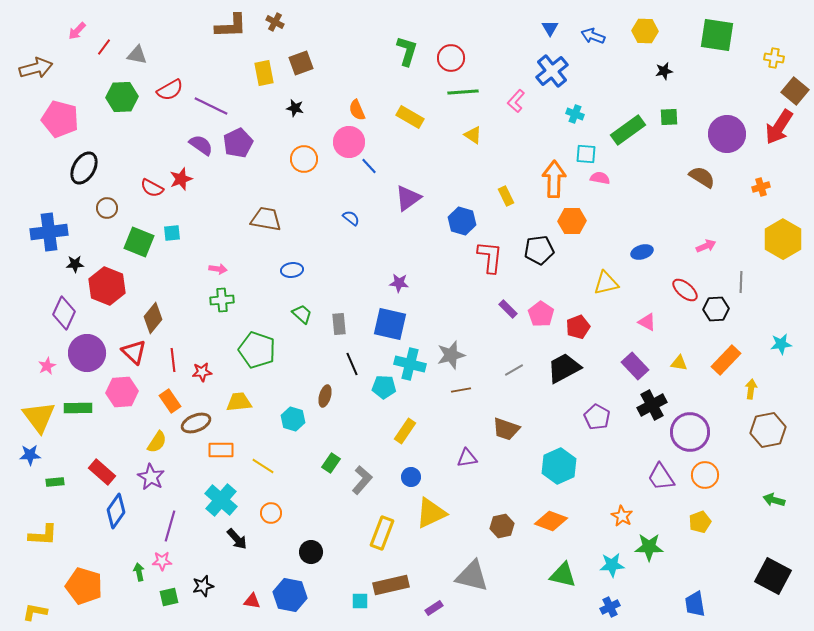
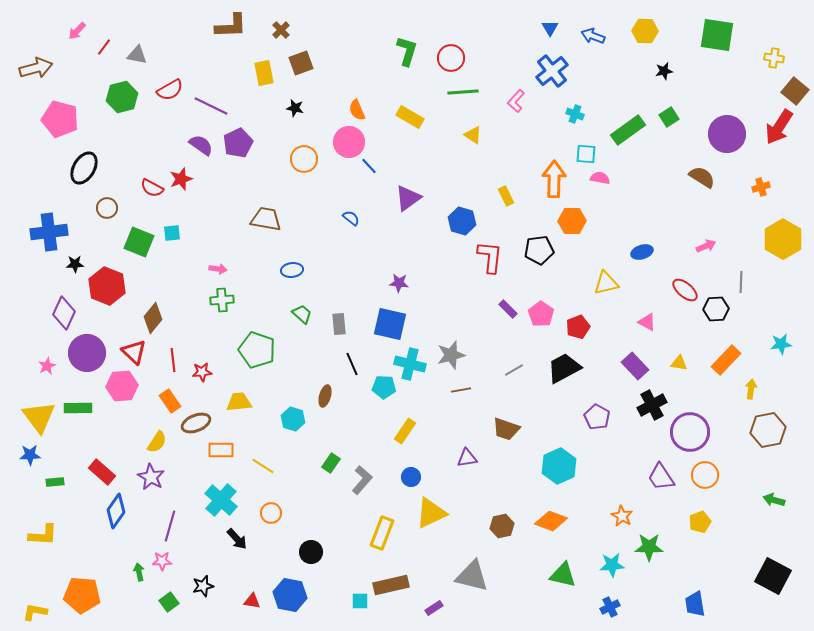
brown cross at (275, 22): moved 6 px right, 8 px down; rotated 18 degrees clockwise
green hexagon at (122, 97): rotated 12 degrees counterclockwise
green square at (669, 117): rotated 30 degrees counterclockwise
pink hexagon at (122, 392): moved 6 px up
orange pentagon at (84, 586): moved 2 px left, 9 px down; rotated 12 degrees counterclockwise
green square at (169, 597): moved 5 px down; rotated 24 degrees counterclockwise
